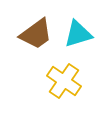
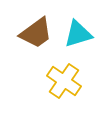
brown trapezoid: moved 1 px up
